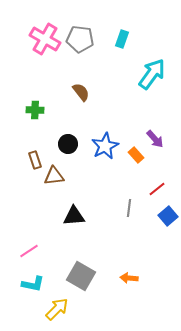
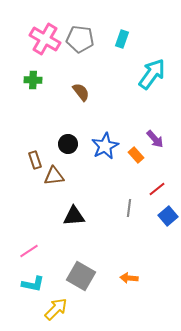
green cross: moved 2 px left, 30 px up
yellow arrow: moved 1 px left
